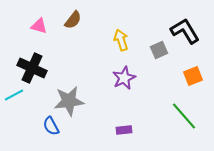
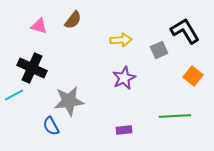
yellow arrow: rotated 105 degrees clockwise
orange square: rotated 30 degrees counterclockwise
green line: moved 9 px left; rotated 52 degrees counterclockwise
